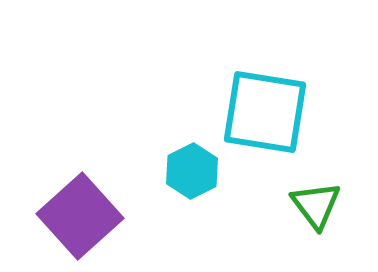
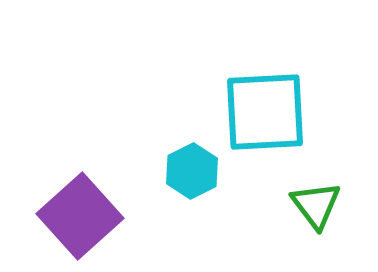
cyan square: rotated 12 degrees counterclockwise
